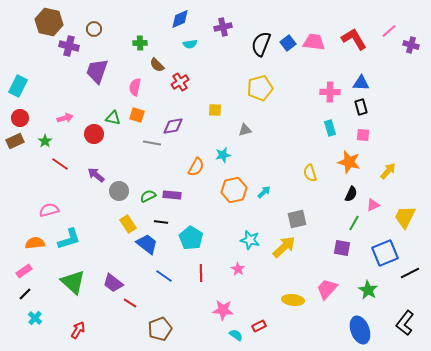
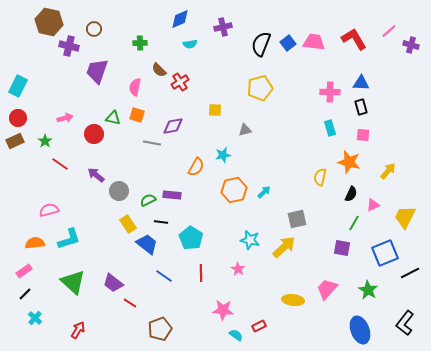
brown semicircle at (157, 65): moved 2 px right, 5 px down
red circle at (20, 118): moved 2 px left
yellow semicircle at (310, 173): moved 10 px right, 4 px down; rotated 30 degrees clockwise
green semicircle at (148, 196): moved 4 px down
